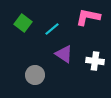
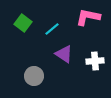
white cross: rotated 12 degrees counterclockwise
gray circle: moved 1 px left, 1 px down
